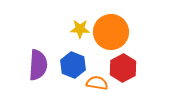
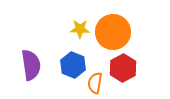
orange circle: moved 2 px right
purple semicircle: moved 7 px left; rotated 12 degrees counterclockwise
orange semicircle: moved 2 px left; rotated 90 degrees counterclockwise
